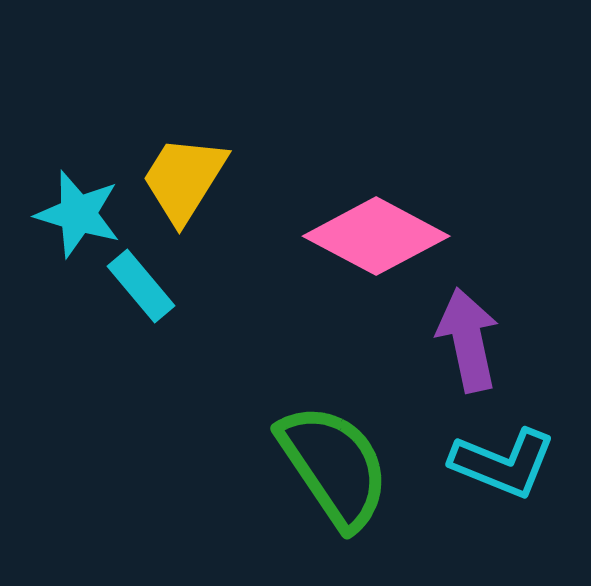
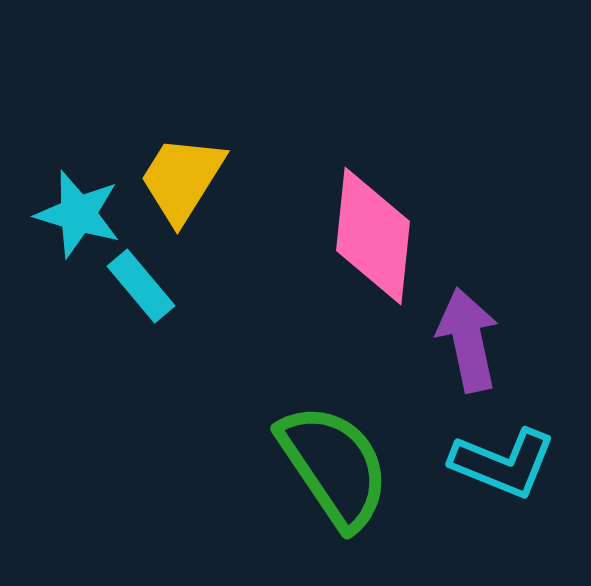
yellow trapezoid: moved 2 px left
pink diamond: moved 3 px left; rotated 68 degrees clockwise
